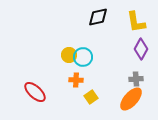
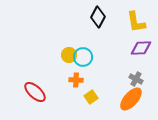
black diamond: rotated 50 degrees counterclockwise
purple diamond: moved 1 px up; rotated 60 degrees clockwise
gray cross: rotated 32 degrees clockwise
